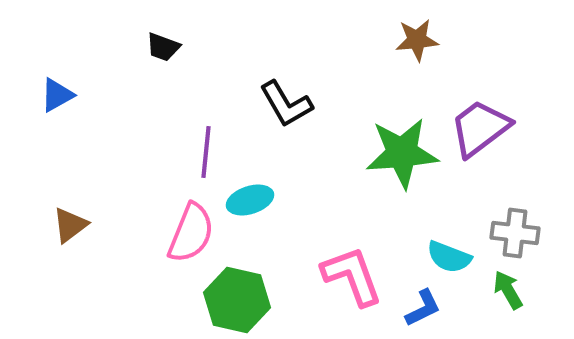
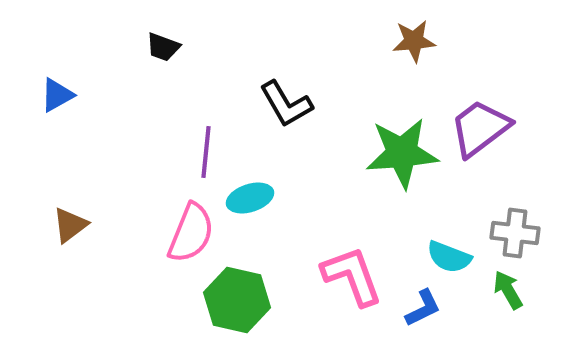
brown star: moved 3 px left, 1 px down
cyan ellipse: moved 2 px up
